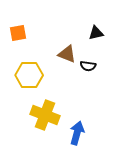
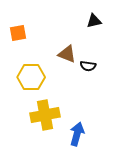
black triangle: moved 2 px left, 12 px up
yellow hexagon: moved 2 px right, 2 px down
yellow cross: rotated 32 degrees counterclockwise
blue arrow: moved 1 px down
